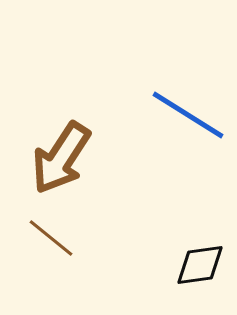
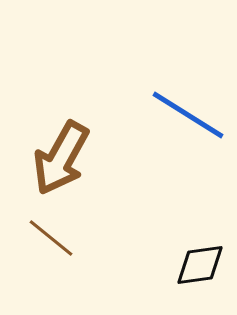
brown arrow: rotated 4 degrees counterclockwise
